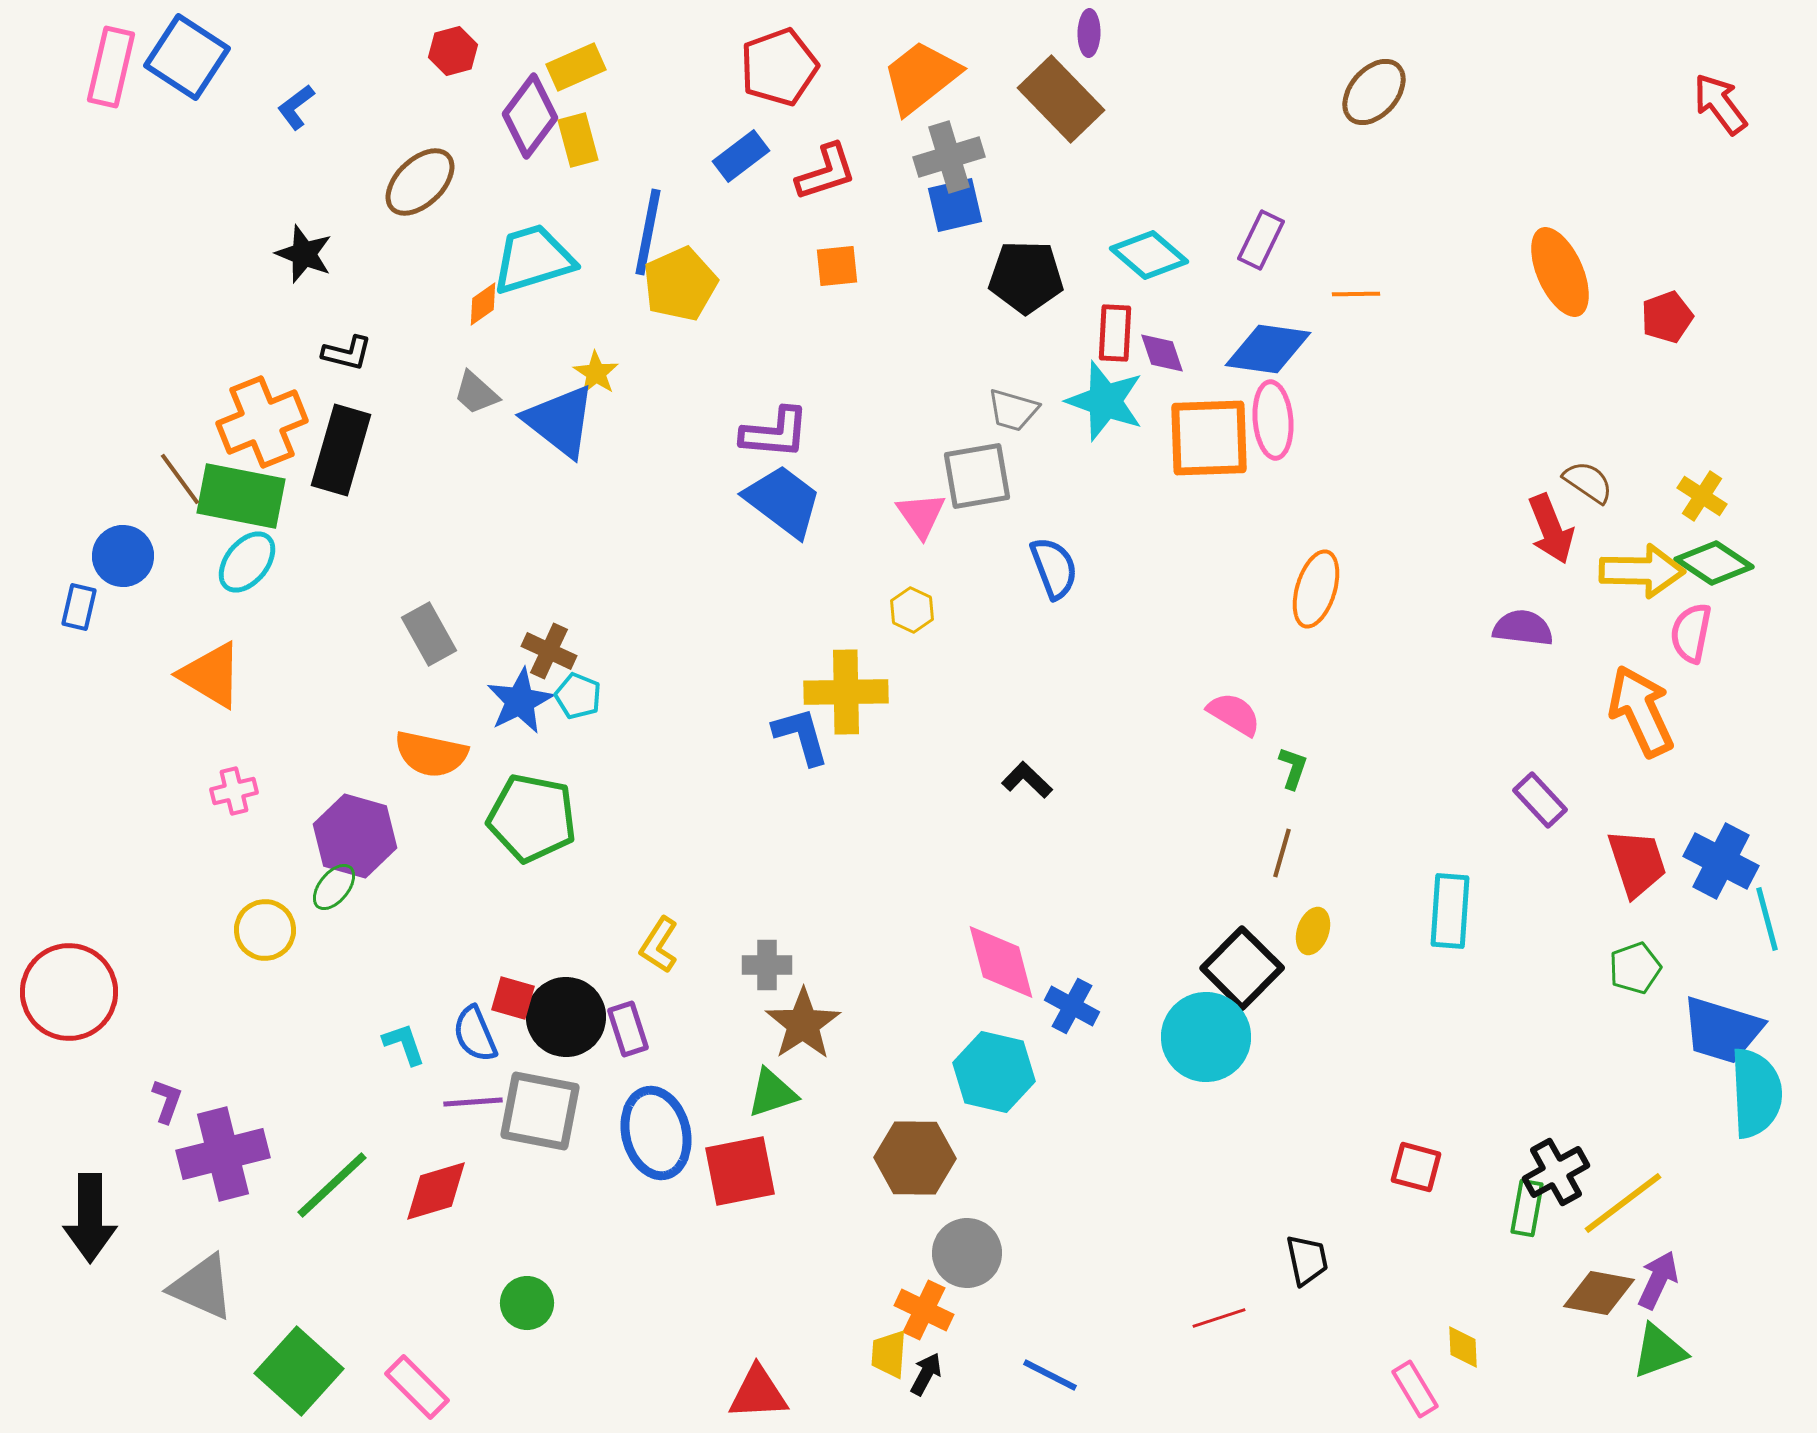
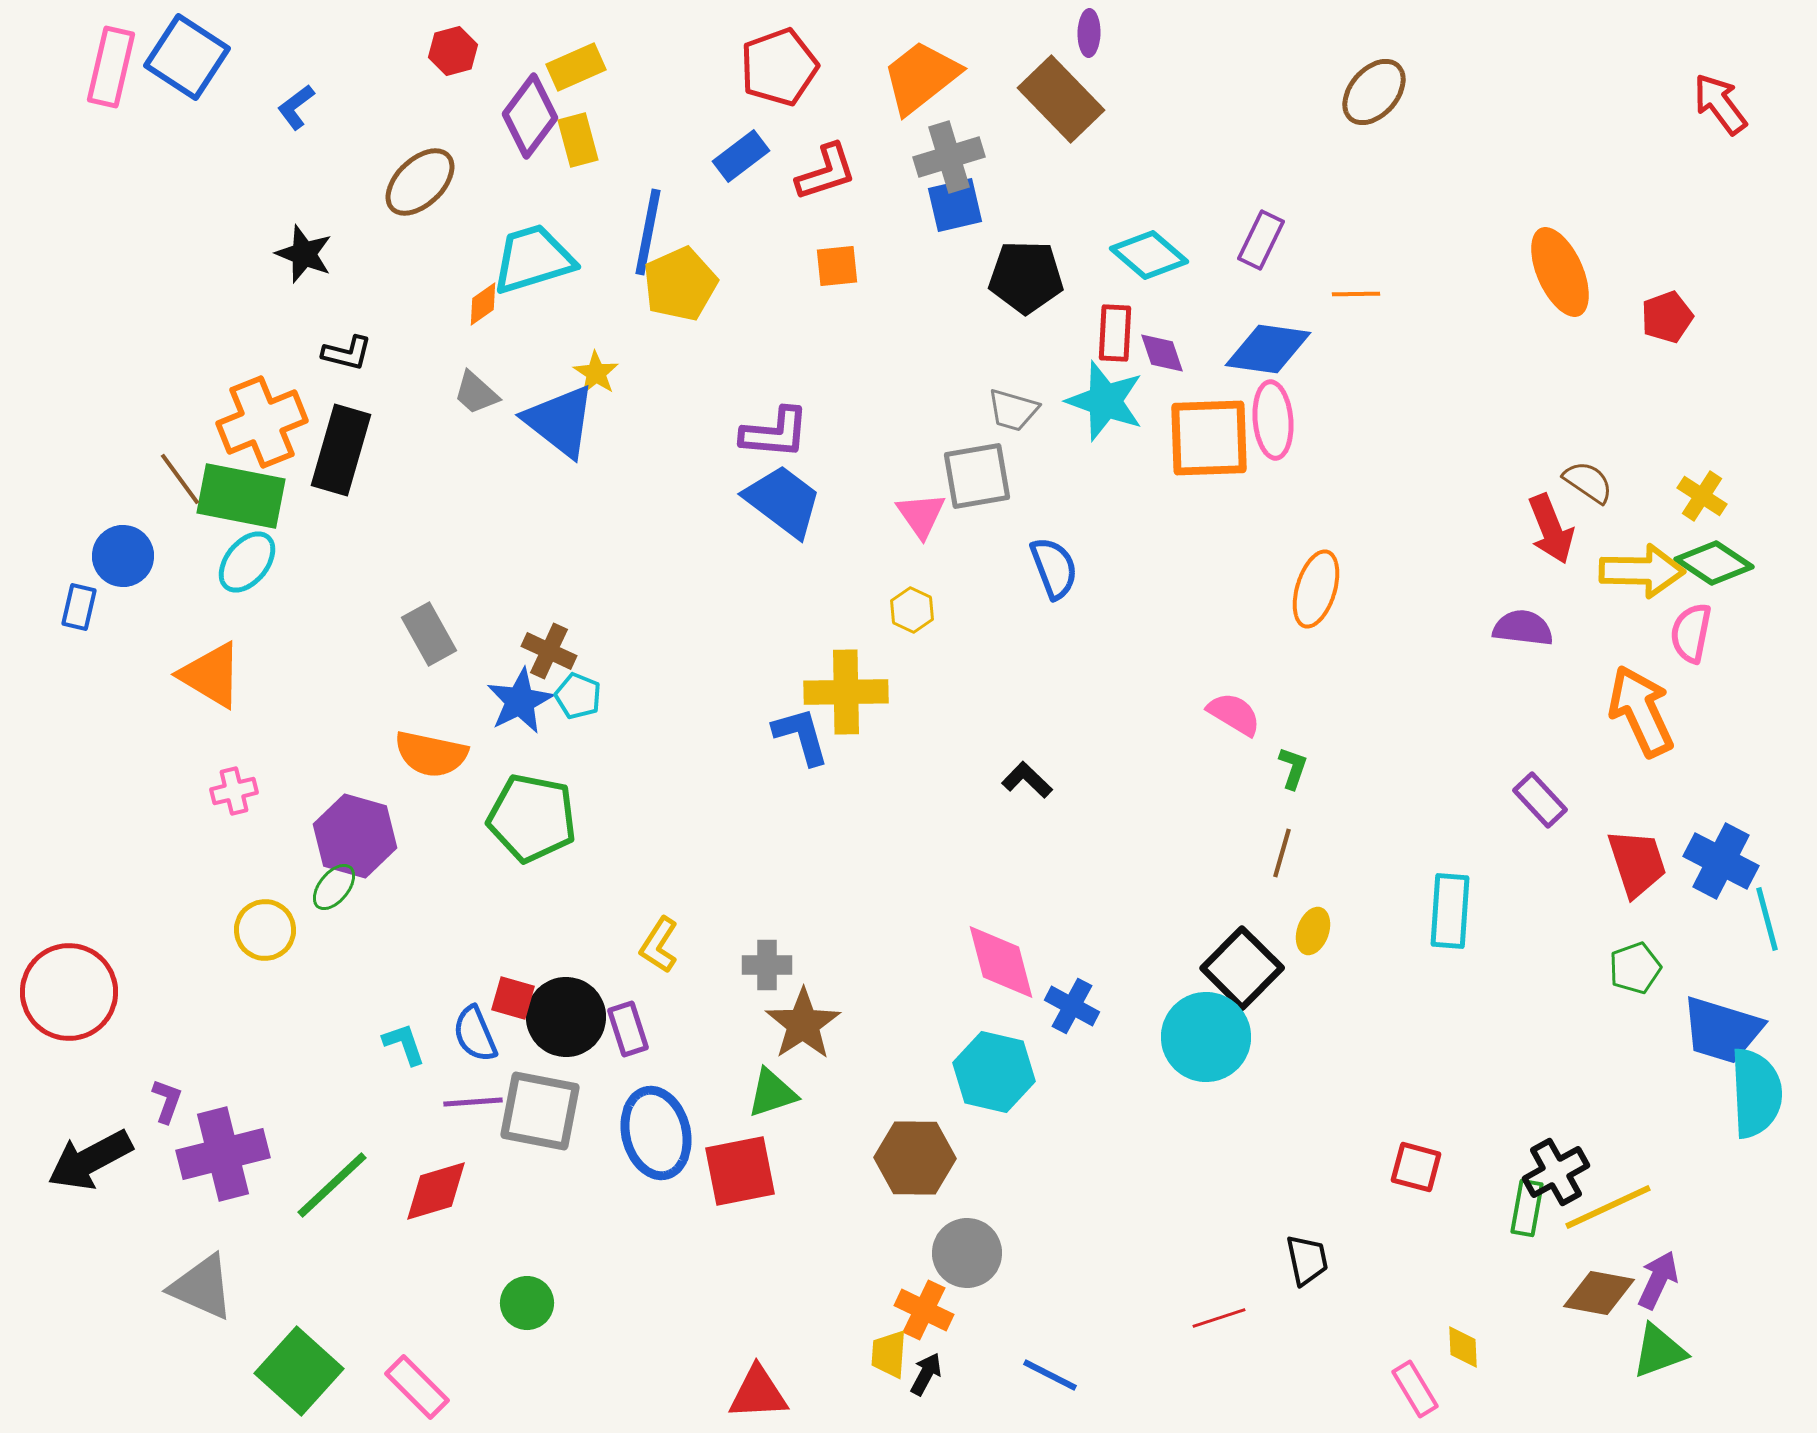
yellow line at (1623, 1203): moved 15 px left, 4 px down; rotated 12 degrees clockwise
black arrow at (90, 1218): moved 58 px up; rotated 62 degrees clockwise
